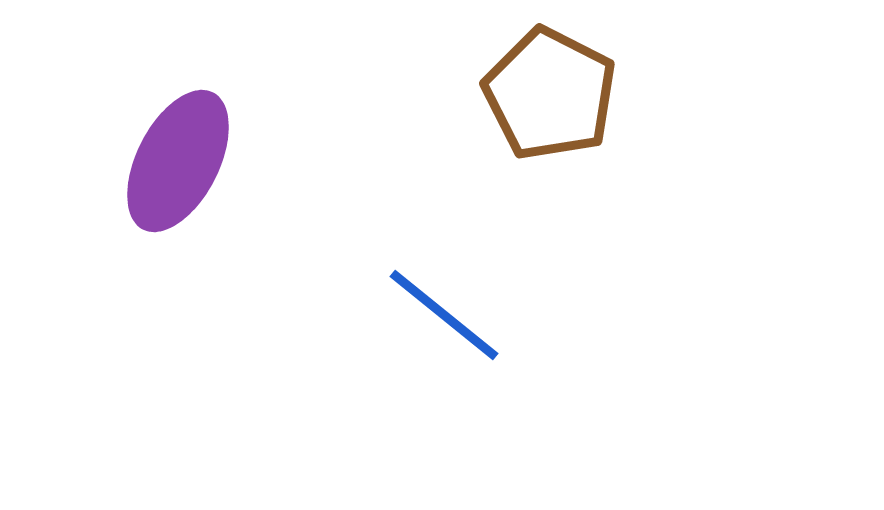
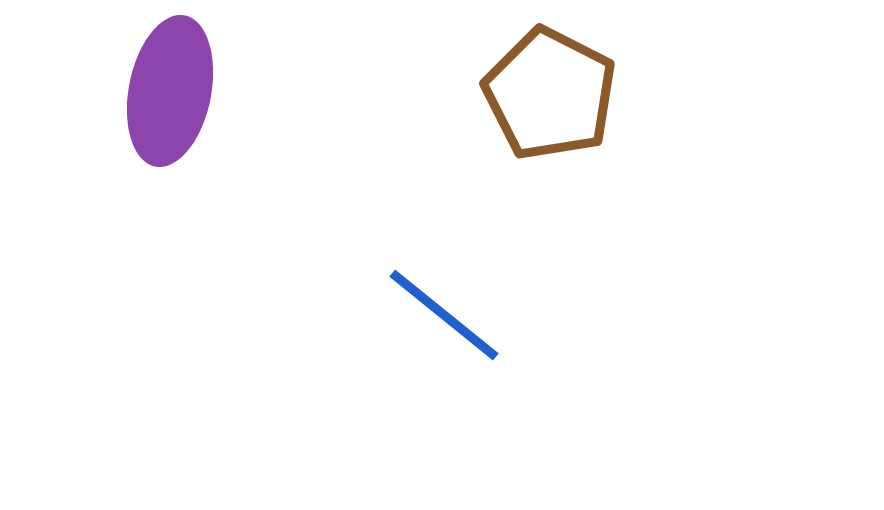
purple ellipse: moved 8 px left, 70 px up; rotated 16 degrees counterclockwise
